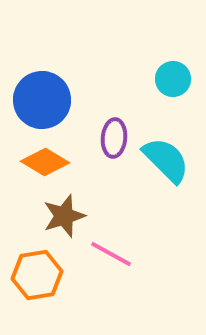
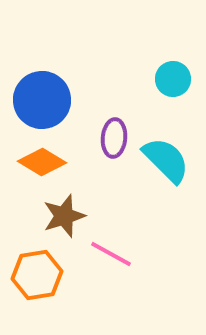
orange diamond: moved 3 px left
